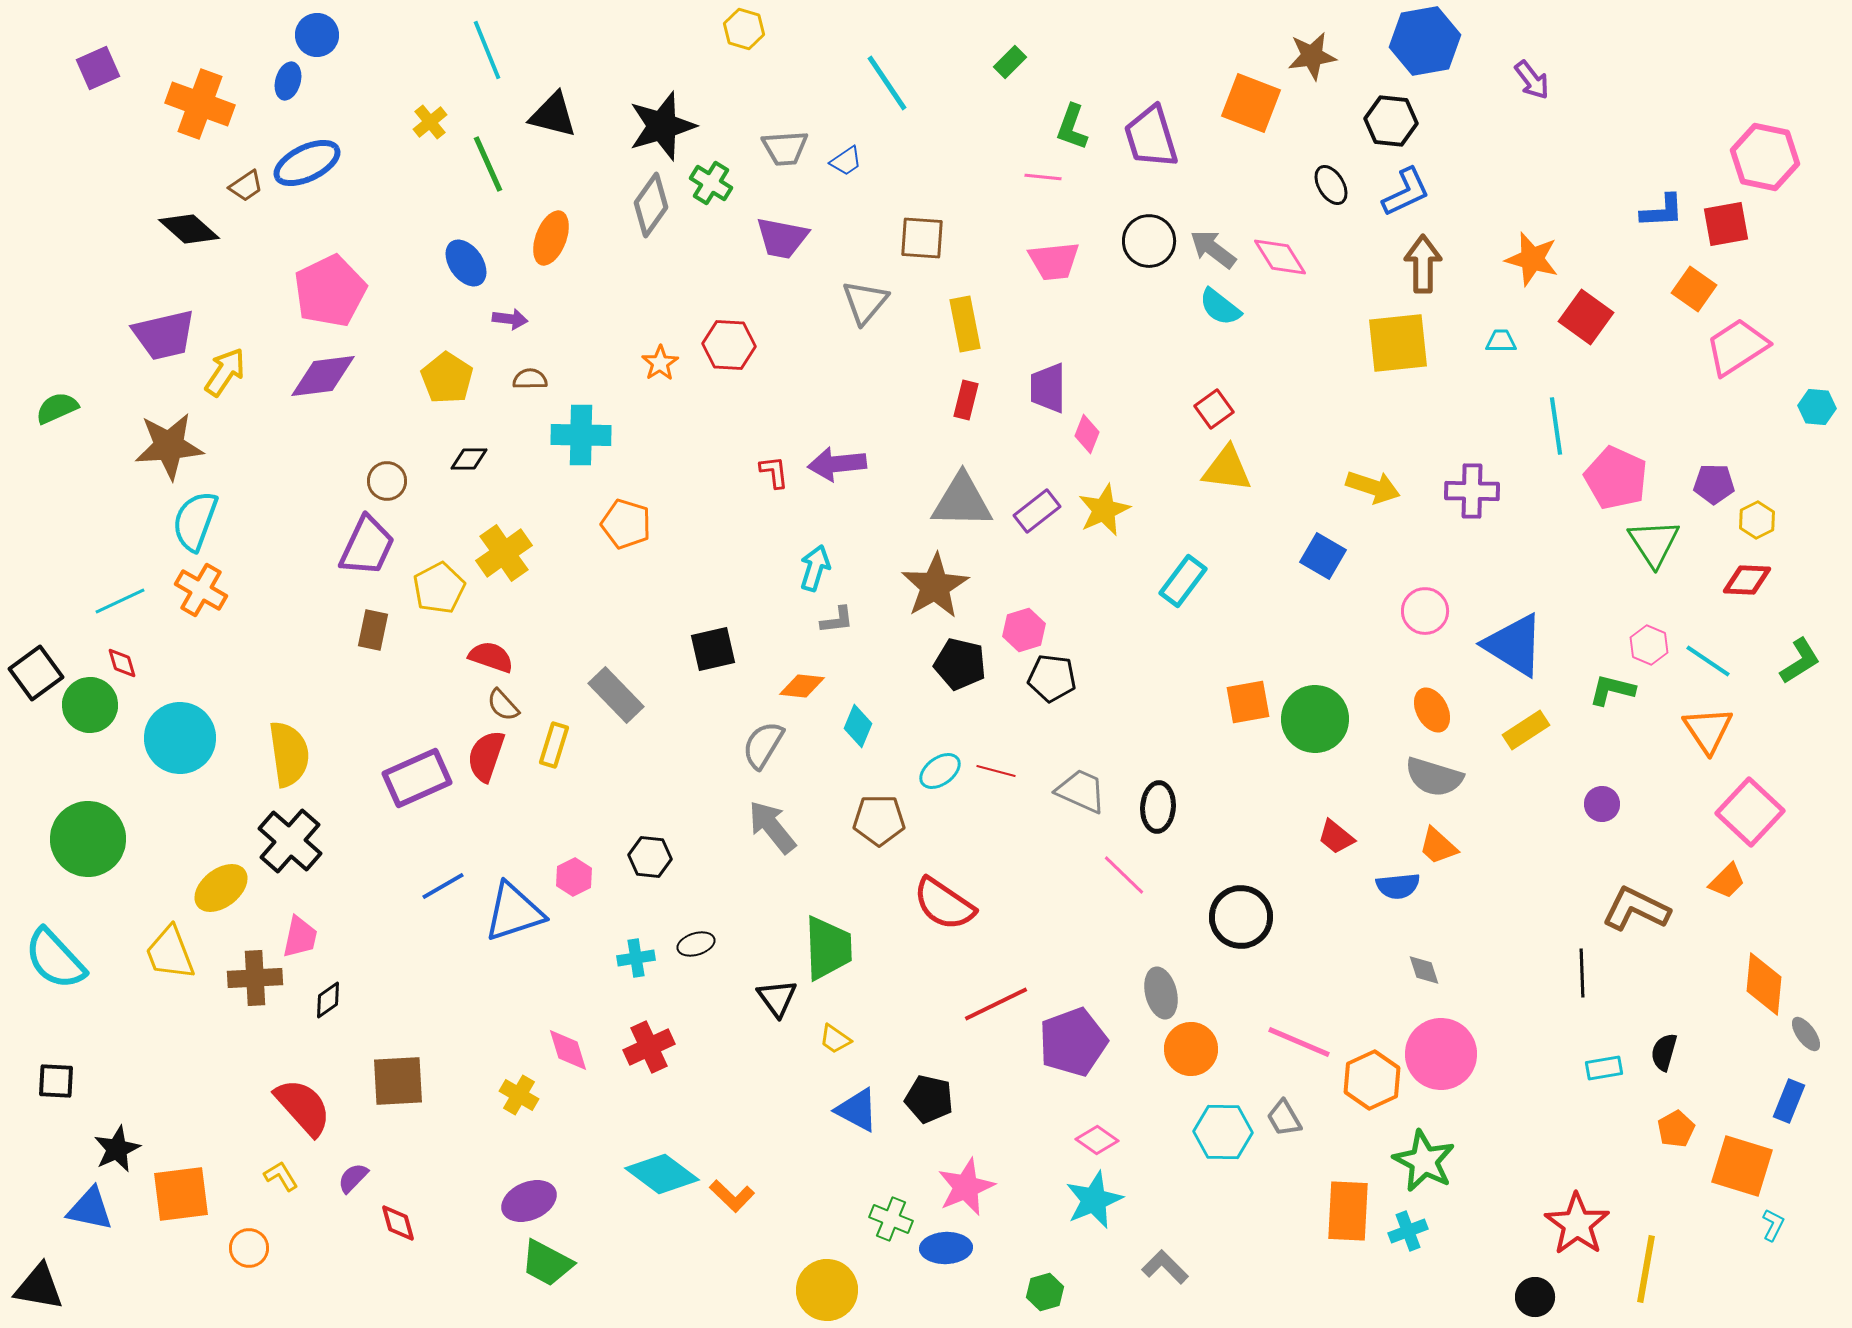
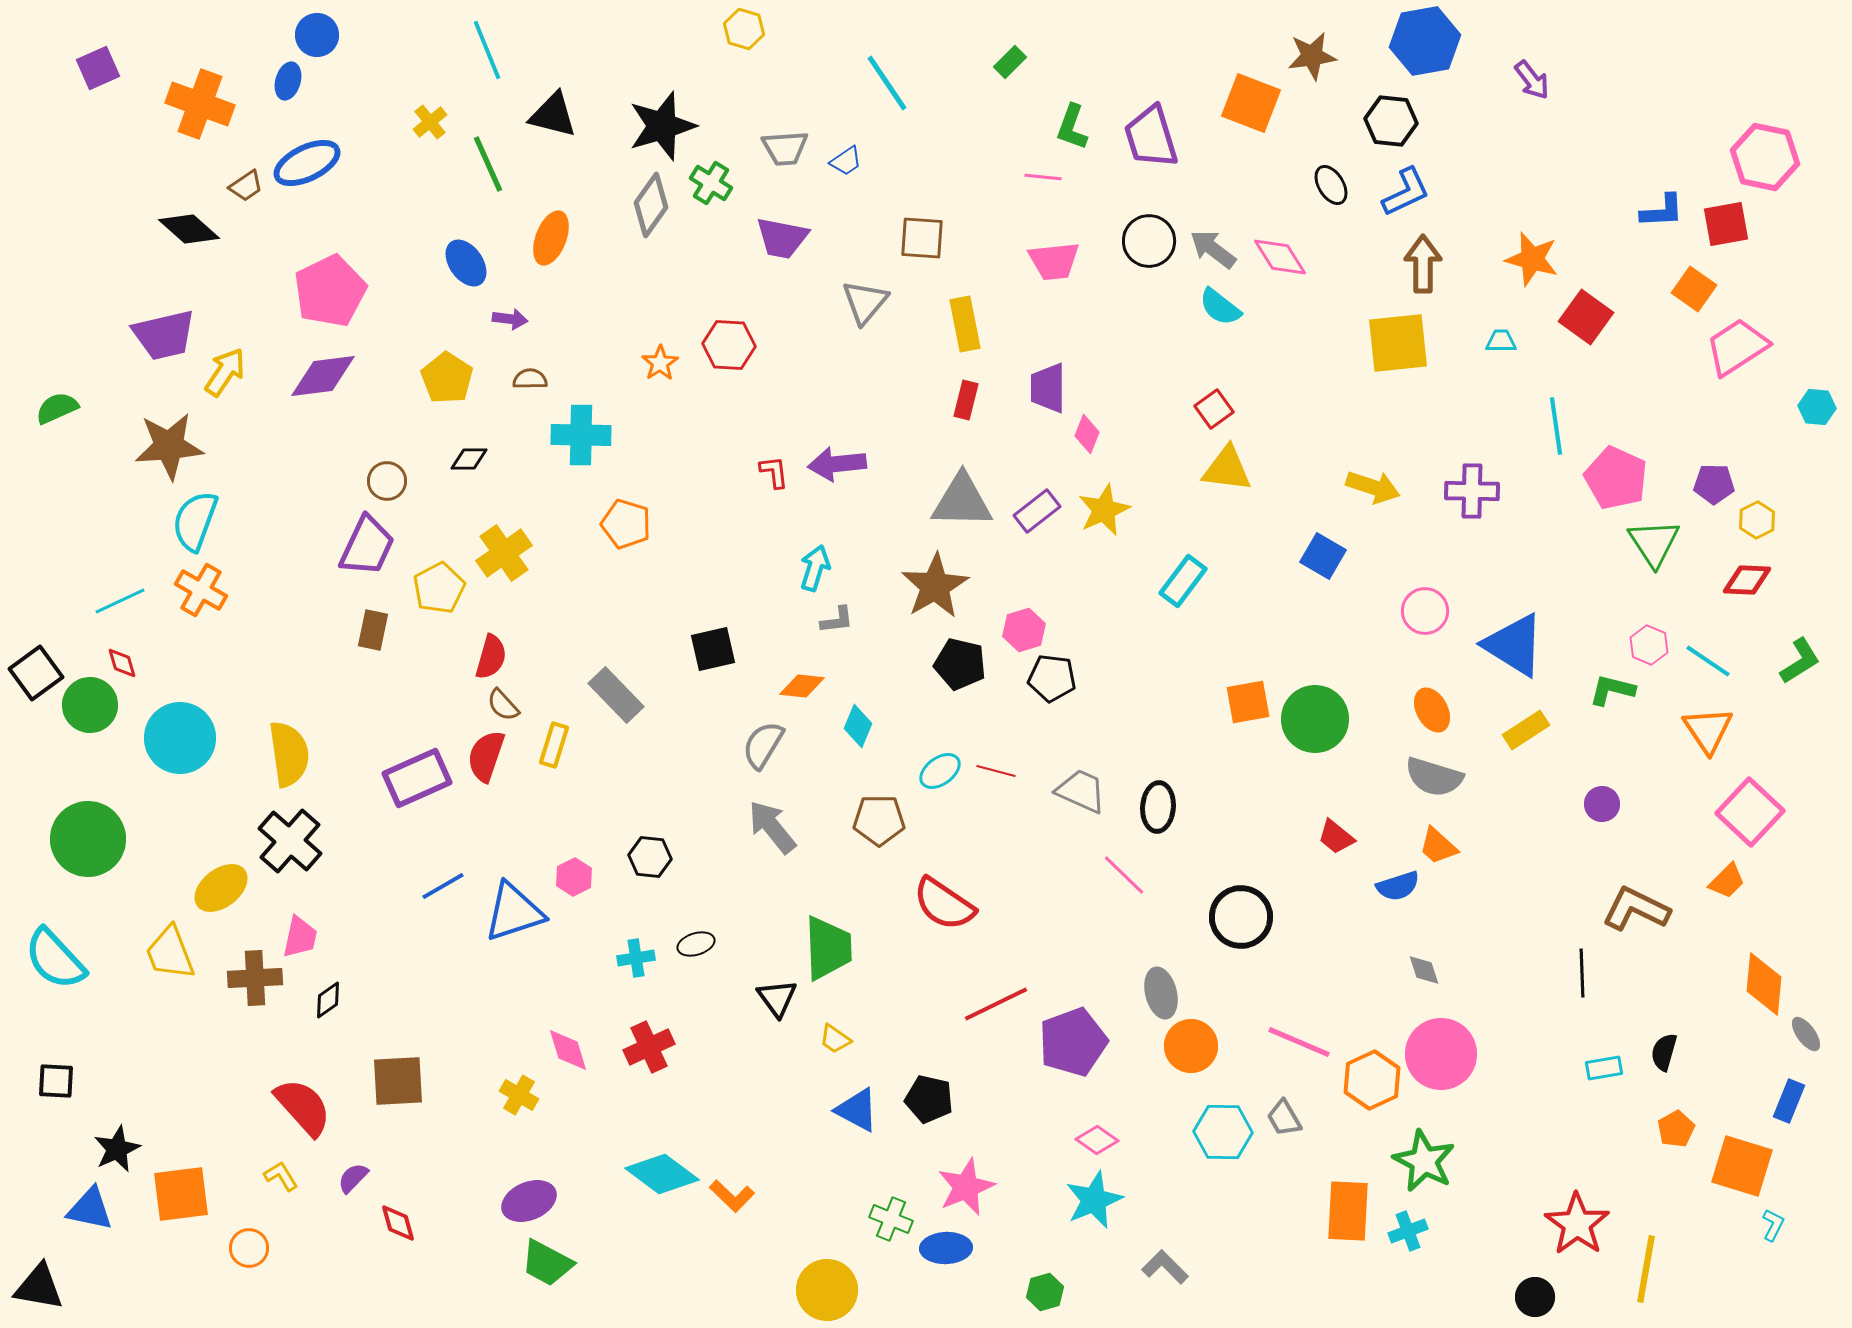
red semicircle at (491, 657): rotated 87 degrees clockwise
blue semicircle at (1398, 886): rotated 12 degrees counterclockwise
orange circle at (1191, 1049): moved 3 px up
